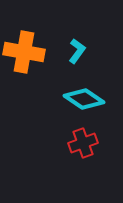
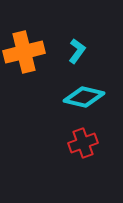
orange cross: rotated 24 degrees counterclockwise
cyan diamond: moved 2 px up; rotated 21 degrees counterclockwise
